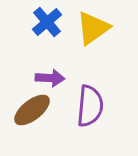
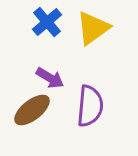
purple arrow: rotated 28 degrees clockwise
